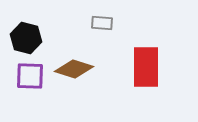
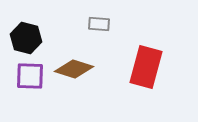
gray rectangle: moved 3 px left, 1 px down
red rectangle: rotated 15 degrees clockwise
